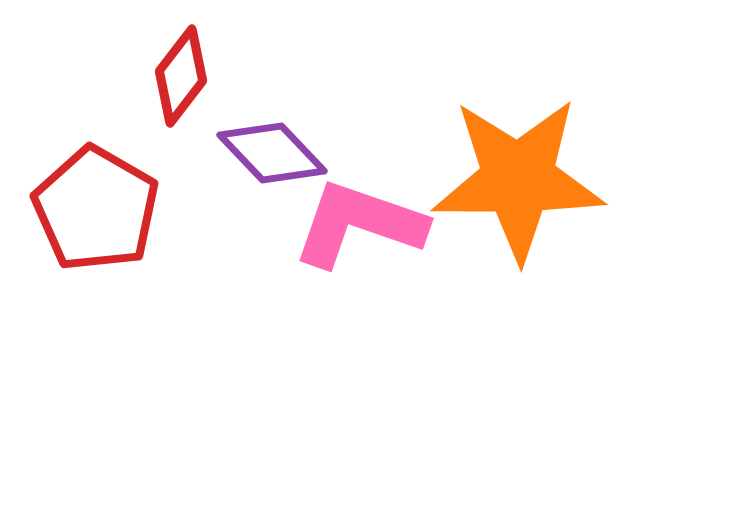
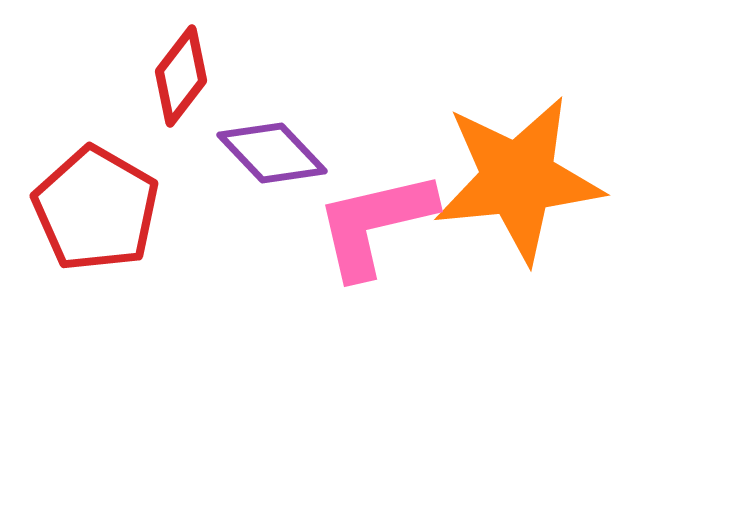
orange star: rotated 6 degrees counterclockwise
pink L-shape: moved 16 px right; rotated 32 degrees counterclockwise
